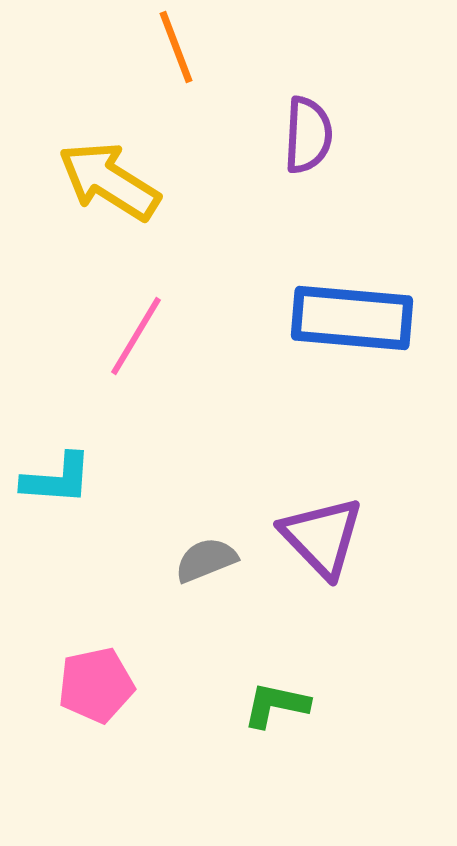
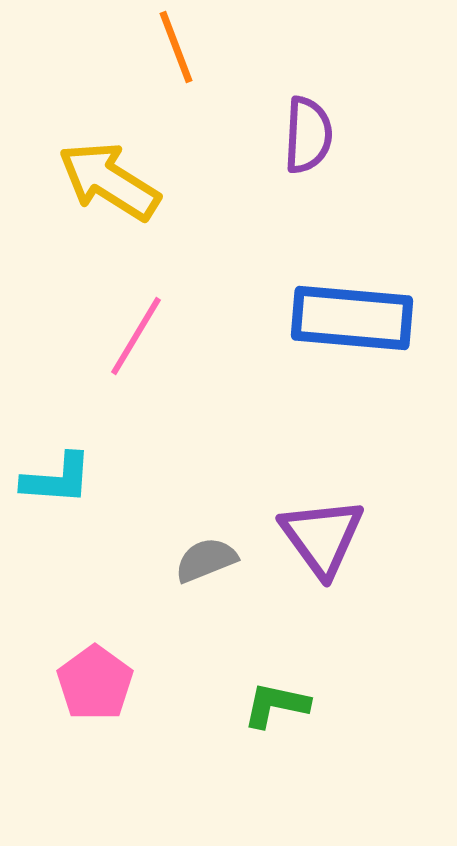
purple triangle: rotated 8 degrees clockwise
pink pentagon: moved 1 px left, 2 px up; rotated 24 degrees counterclockwise
